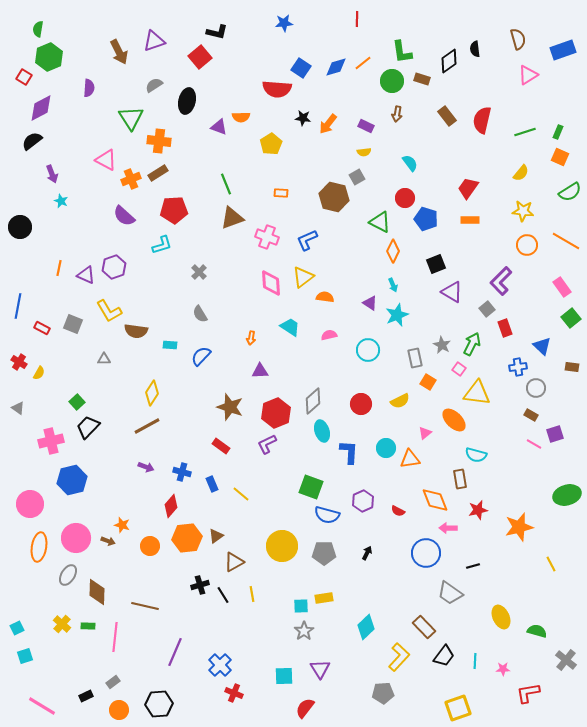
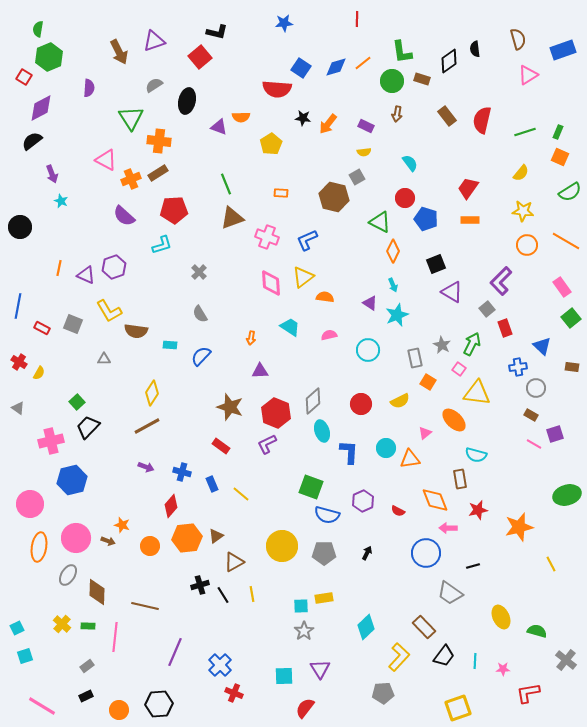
red hexagon at (276, 413): rotated 16 degrees counterclockwise
gray rectangle at (113, 682): moved 26 px left, 16 px up
